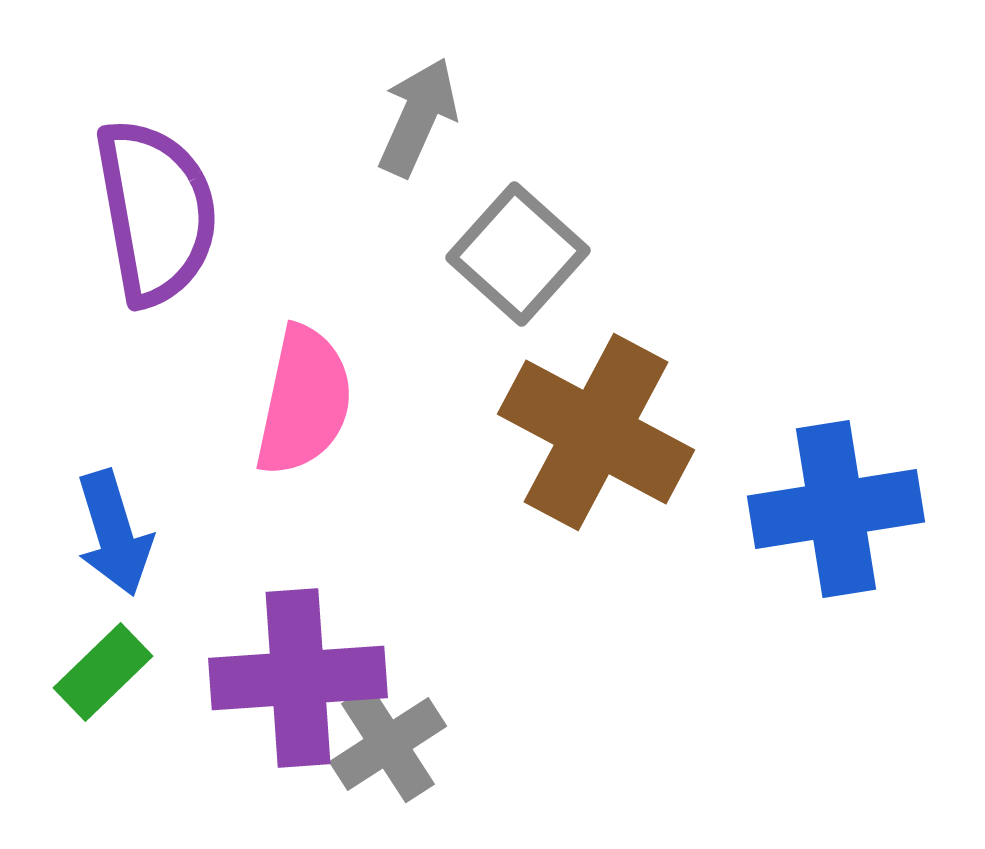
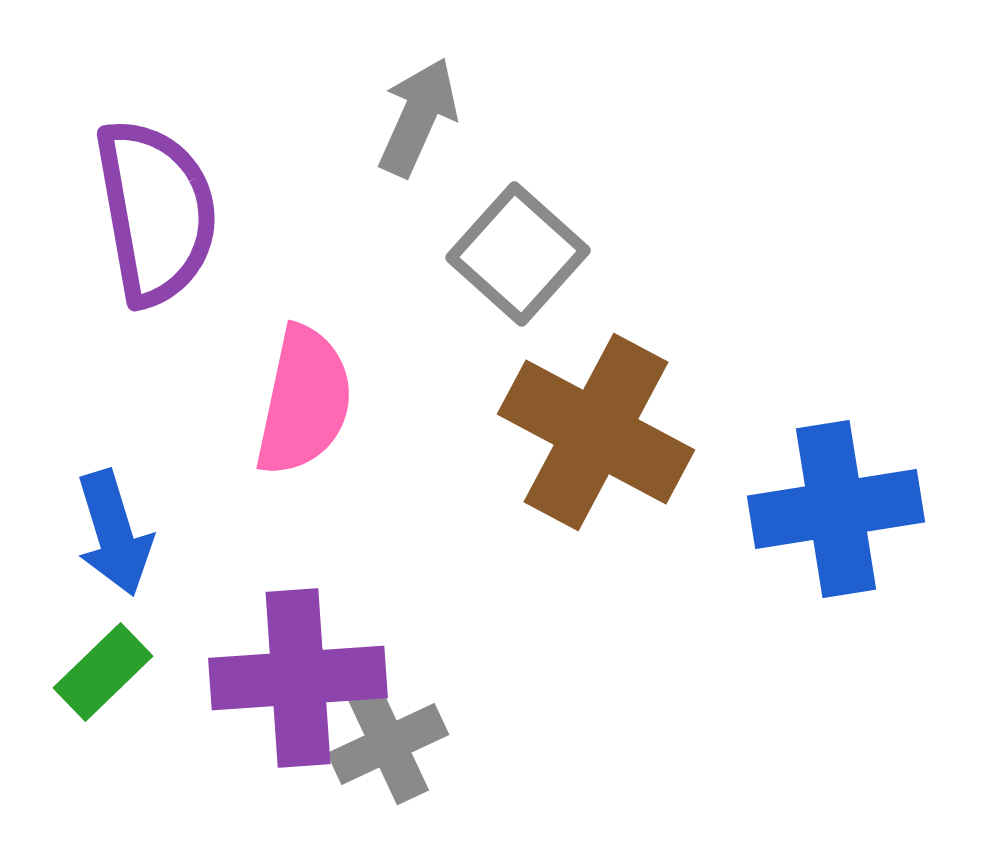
gray cross: rotated 8 degrees clockwise
